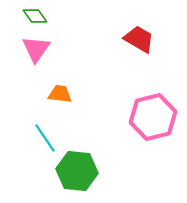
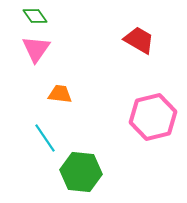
red trapezoid: moved 1 px down
green hexagon: moved 4 px right, 1 px down
